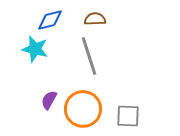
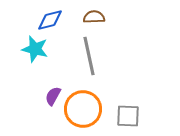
brown semicircle: moved 1 px left, 2 px up
gray line: rotated 6 degrees clockwise
purple semicircle: moved 4 px right, 4 px up
